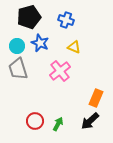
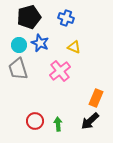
blue cross: moved 2 px up
cyan circle: moved 2 px right, 1 px up
green arrow: rotated 32 degrees counterclockwise
